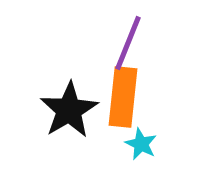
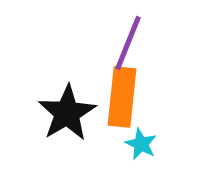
orange rectangle: moved 1 px left
black star: moved 2 px left, 3 px down
